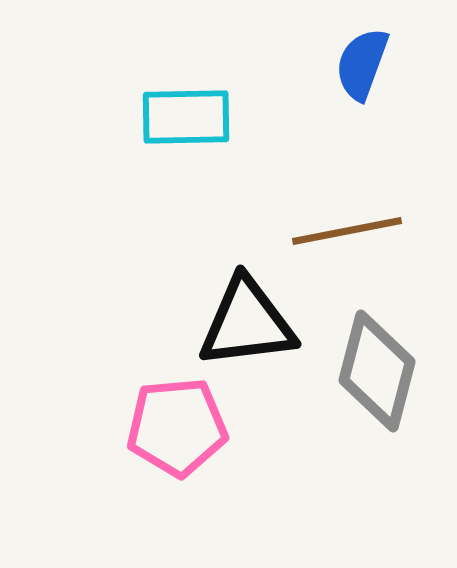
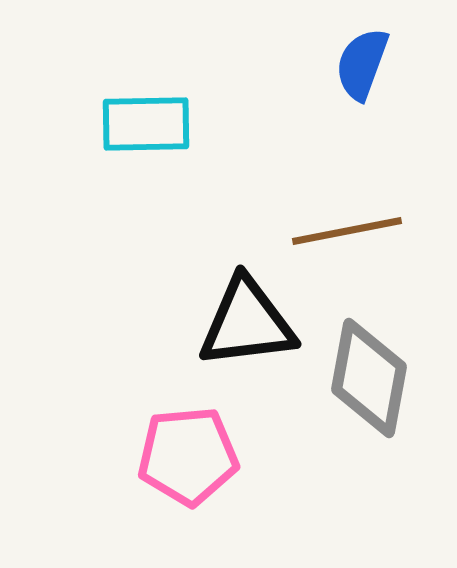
cyan rectangle: moved 40 px left, 7 px down
gray diamond: moved 8 px left, 7 px down; rotated 4 degrees counterclockwise
pink pentagon: moved 11 px right, 29 px down
